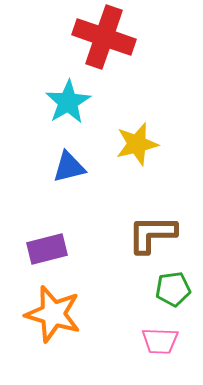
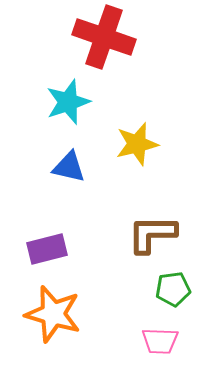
cyan star: rotated 12 degrees clockwise
blue triangle: rotated 27 degrees clockwise
